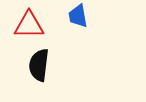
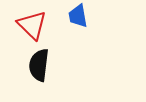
red triangle: moved 3 px right; rotated 44 degrees clockwise
